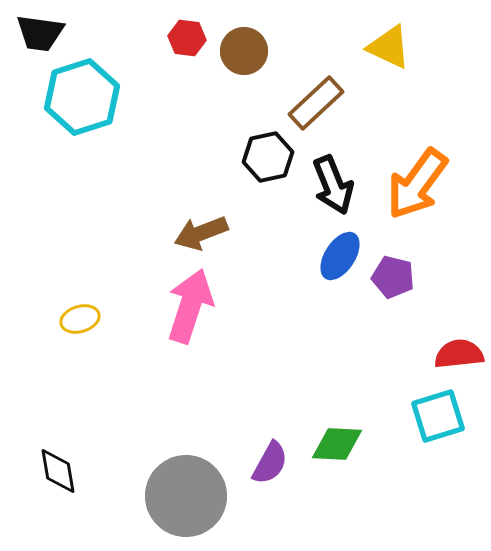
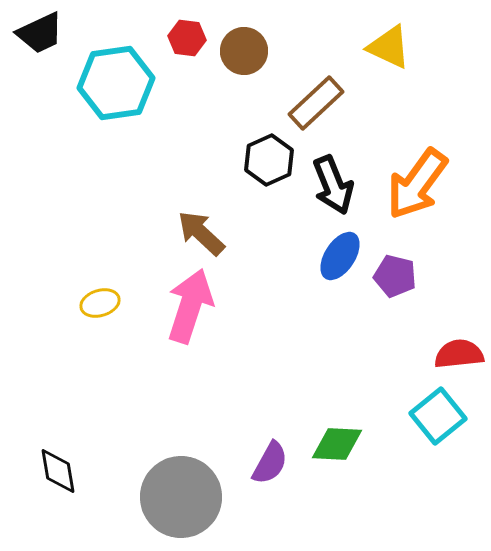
black trapezoid: rotated 33 degrees counterclockwise
cyan hexagon: moved 34 px right, 14 px up; rotated 10 degrees clockwise
black hexagon: moved 1 px right, 3 px down; rotated 12 degrees counterclockwise
brown arrow: rotated 64 degrees clockwise
purple pentagon: moved 2 px right, 1 px up
yellow ellipse: moved 20 px right, 16 px up
cyan square: rotated 22 degrees counterclockwise
gray circle: moved 5 px left, 1 px down
